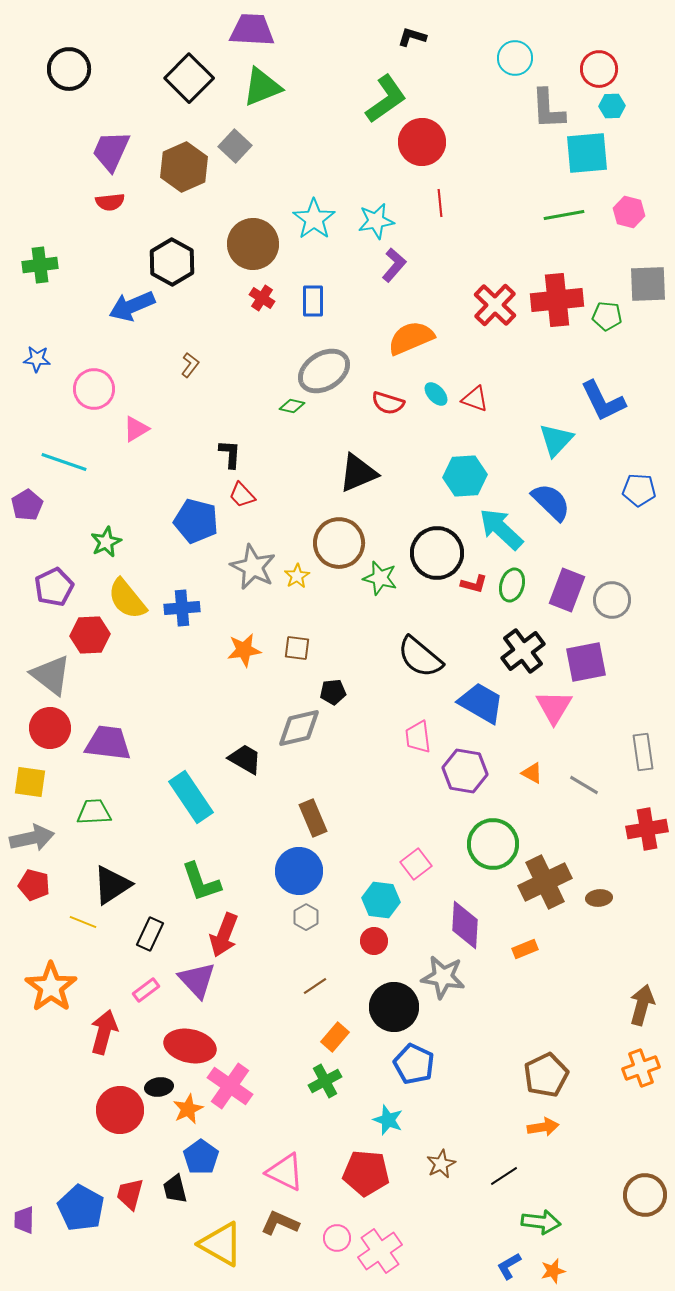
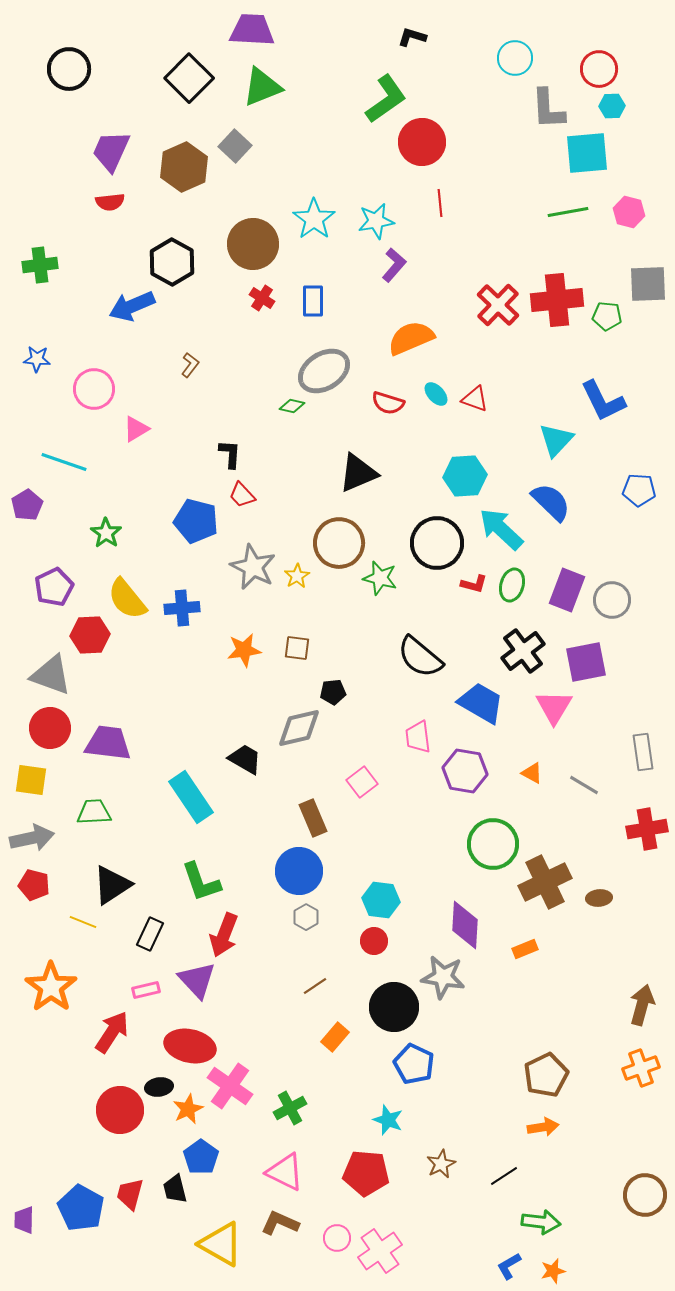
green line at (564, 215): moved 4 px right, 3 px up
red cross at (495, 305): moved 3 px right
green star at (106, 542): moved 9 px up; rotated 12 degrees counterclockwise
black circle at (437, 553): moved 10 px up
gray triangle at (51, 675): rotated 18 degrees counterclockwise
yellow square at (30, 782): moved 1 px right, 2 px up
pink square at (416, 864): moved 54 px left, 82 px up
pink rectangle at (146, 990): rotated 24 degrees clockwise
red arrow at (104, 1032): moved 8 px right; rotated 18 degrees clockwise
green cross at (325, 1081): moved 35 px left, 27 px down
